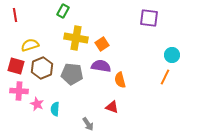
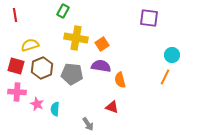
pink cross: moved 2 px left, 1 px down
